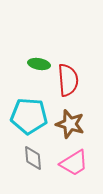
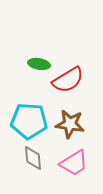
red semicircle: rotated 64 degrees clockwise
cyan pentagon: moved 5 px down
brown star: rotated 8 degrees counterclockwise
